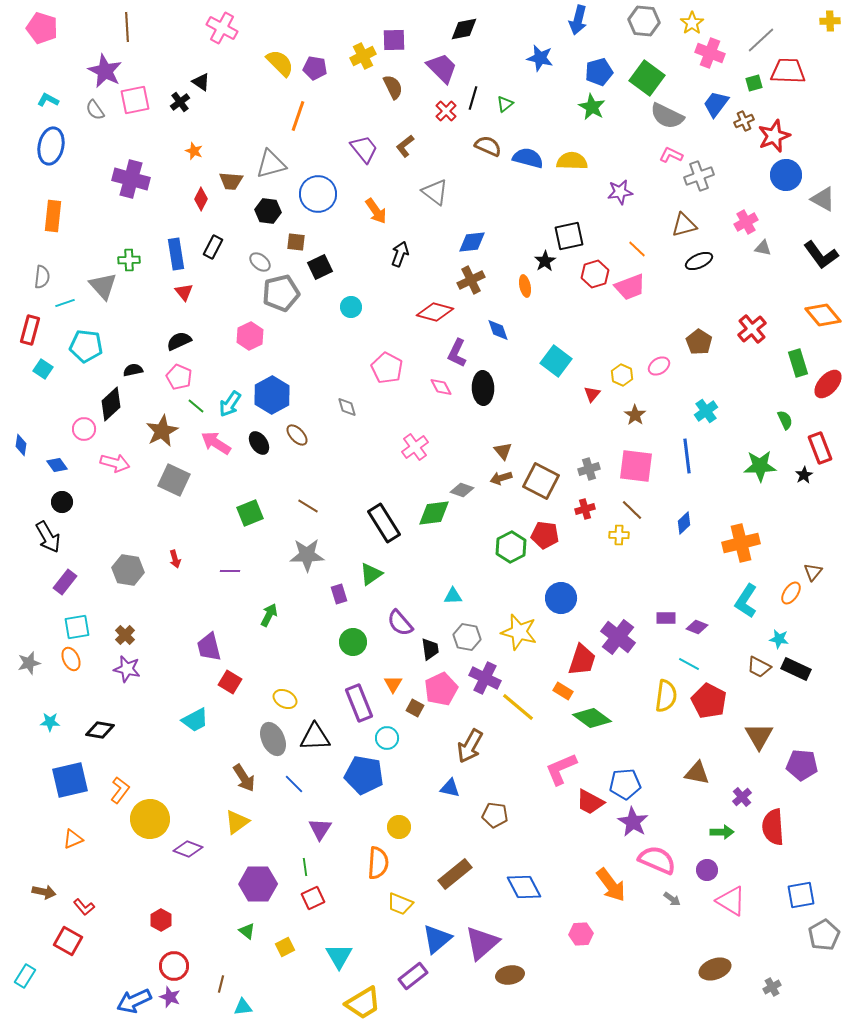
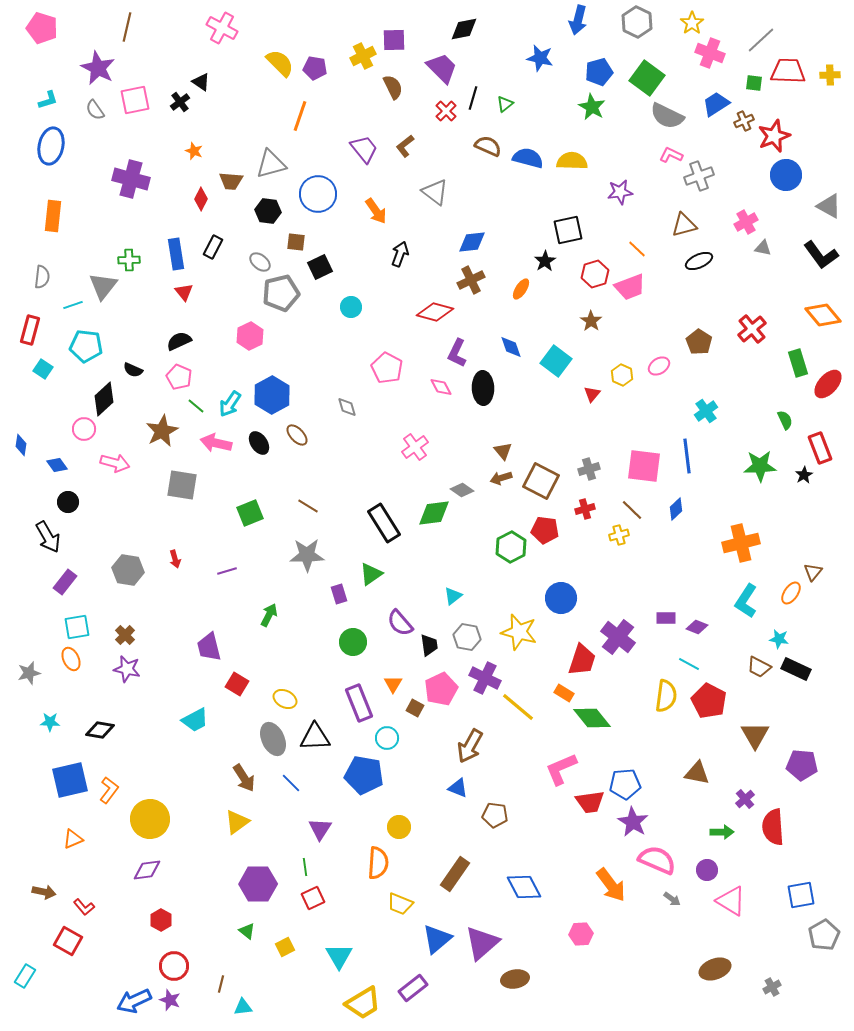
gray hexagon at (644, 21): moved 7 px left, 1 px down; rotated 20 degrees clockwise
yellow cross at (830, 21): moved 54 px down
brown line at (127, 27): rotated 16 degrees clockwise
purple star at (105, 71): moved 7 px left, 3 px up
green square at (754, 83): rotated 24 degrees clockwise
cyan L-shape at (48, 100): rotated 135 degrees clockwise
blue trapezoid at (716, 104): rotated 20 degrees clockwise
orange line at (298, 116): moved 2 px right
gray triangle at (823, 199): moved 6 px right, 7 px down
black square at (569, 236): moved 1 px left, 6 px up
gray triangle at (103, 286): rotated 20 degrees clockwise
orange ellipse at (525, 286): moved 4 px left, 3 px down; rotated 45 degrees clockwise
cyan line at (65, 303): moved 8 px right, 2 px down
blue diamond at (498, 330): moved 13 px right, 17 px down
black semicircle at (133, 370): rotated 144 degrees counterclockwise
black diamond at (111, 404): moved 7 px left, 5 px up
brown star at (635, 415): moved 44 px left, 94 px up
pink arrow at (216, 443): rotated 20 degrees counterclockwise
pink square at (636, 466): moved 8 px right
gray square at (174, 480): moved 8 px right, 5 px down; rotated 16 degrees counterclockwise
gray diamond at (462, 490): rotated 15 degrees clockwise
black circle at (62, 502): moved 6 px right
blue diamond at (684, 523): moved 8 px left, 14 px up
red pentagon at (545, 535): moved 5 px up
yellow cross at (619, 535): rotated 18 degrees counterclockwise
purple line at (230, 571): moved 3 px left; rotated 18 degrees counterclockwise
cyan triangle at (453, 596): rotated 36 degrees counterclockwise
black trapezoid at (430, 649): moved 1 px left, 4 px up
gray star at (29, 663): moved 10 px down
red square at (230, 682): moved 7 px right, 2 px down
orange rectangle at (563, 691): moved 1 px right, 2 px down
green diamond at (592, 718): rotated 15 degrees clockwise
brown triangle at (759, 736): moved 4 px left, 1 px up
blue line at (294, 784): moved 3 px left, 1 px up
blue triangle at (450, 788): moved 8 px right; rotated 10 degrees clockwise
orange L-shape at (120, 790): moved 11 px left
purple cross at (742, 797): moved 3 px right, 2 px down
red trapezoid at (590, 802): rotated 36 degrees counterclockwise
purple diamond at (188, 849): moved 41 px left, 21 px down; rotated 28 degrees counterclockwise
brown rectangle at (455, 874): rotated 16 degrees counterclockwise
brown ellipse at (510, 975): moved 5 px right, 4 px down
purple rectangle at (413, 976): moved 12 px down
purple star at (170, 997): moved 3 px down
